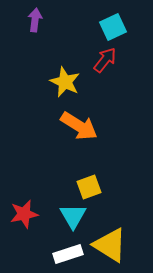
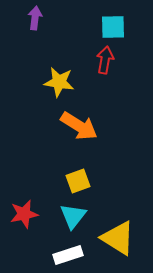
purple arrow: moved 2 px up
cyan square: rotated 24 degrees clockwise
red arrow: rotated 28 degrees counterclockwise
yellow star: moved 6 px left; rotated 16 degrees counterclockwise
yellow square: moved 11 px left, 6 px up
cyan triangle: rotated 8 degrees clockwise
yellow triangle: moved 8 px right, 7 px up
white rectangle: moved 1 px down
